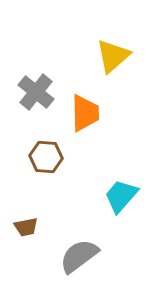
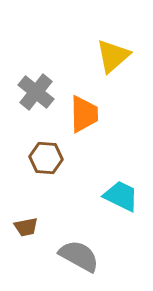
orange trapezoid: moved 1 px left, 1 px down
brown hexagon: moved 1 px down
cyan trapezoid: rotated 75 degrees clockwise
gray semicircle: rotated 66 degrees clockwise
